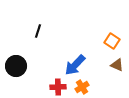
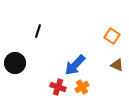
orange square: moved 5 px up
black circle: moved 1 px left, 3 px up
red cross: rotated 21 degrees clockwise
